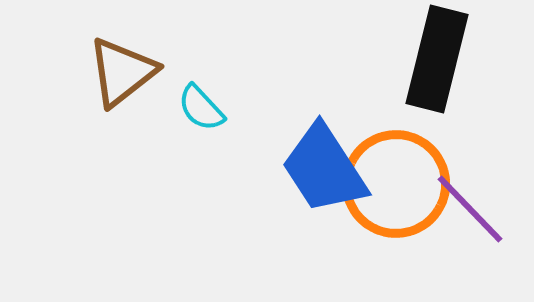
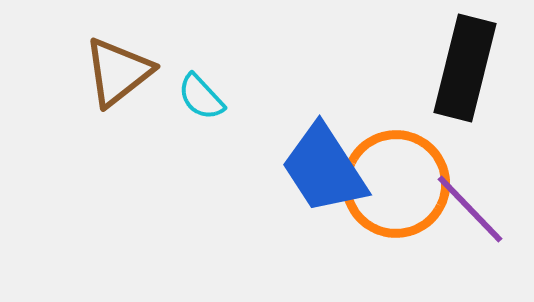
black rectangle: moved 28 px right, 9 px down
brown triangle: moved 4 px left
cyan semicircle: moved 11 px up
